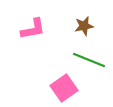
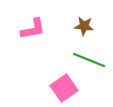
brown star: rotated 18 degrees clockwise
